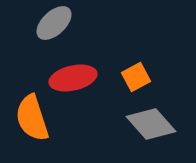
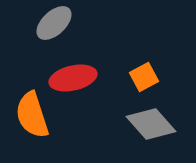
orange square: moved 8 px right
orange semicircle: moved 3 px up
